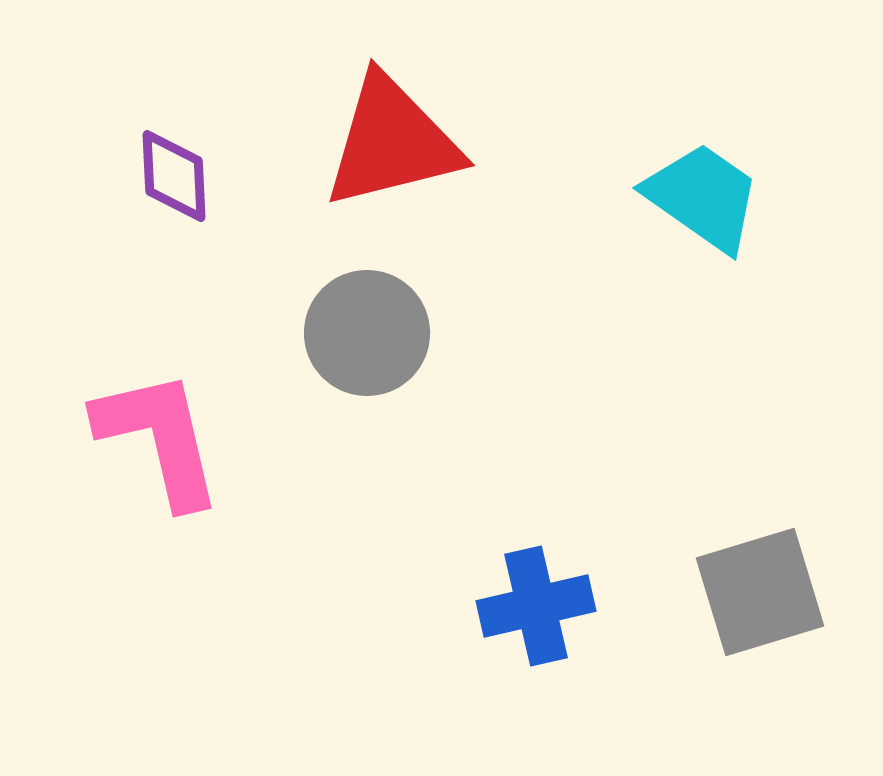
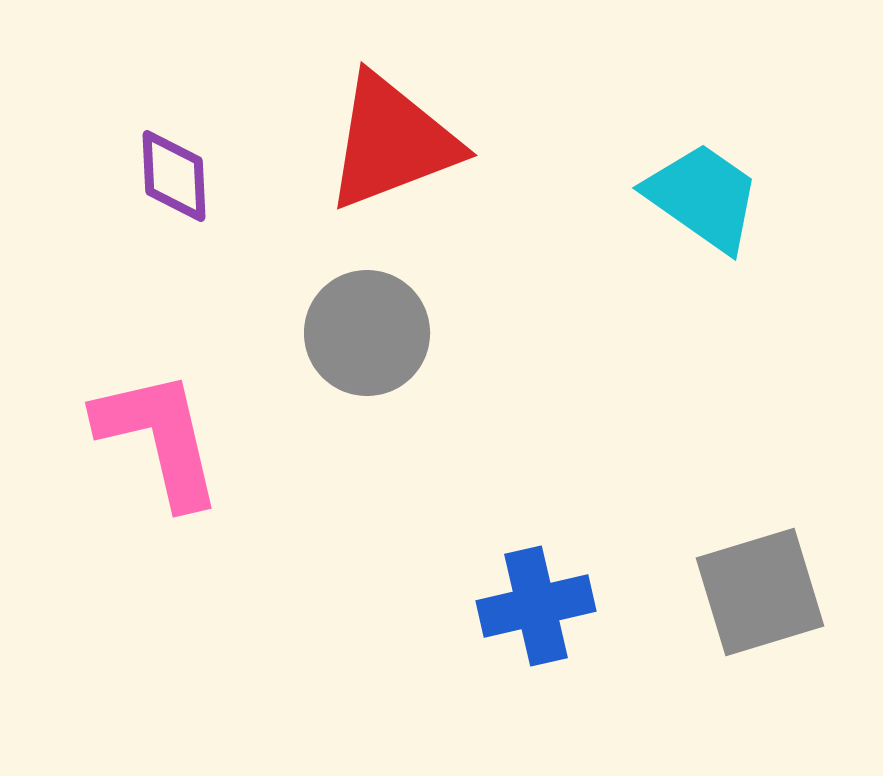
red triangle: rotated 7 degrees counterclockwise
